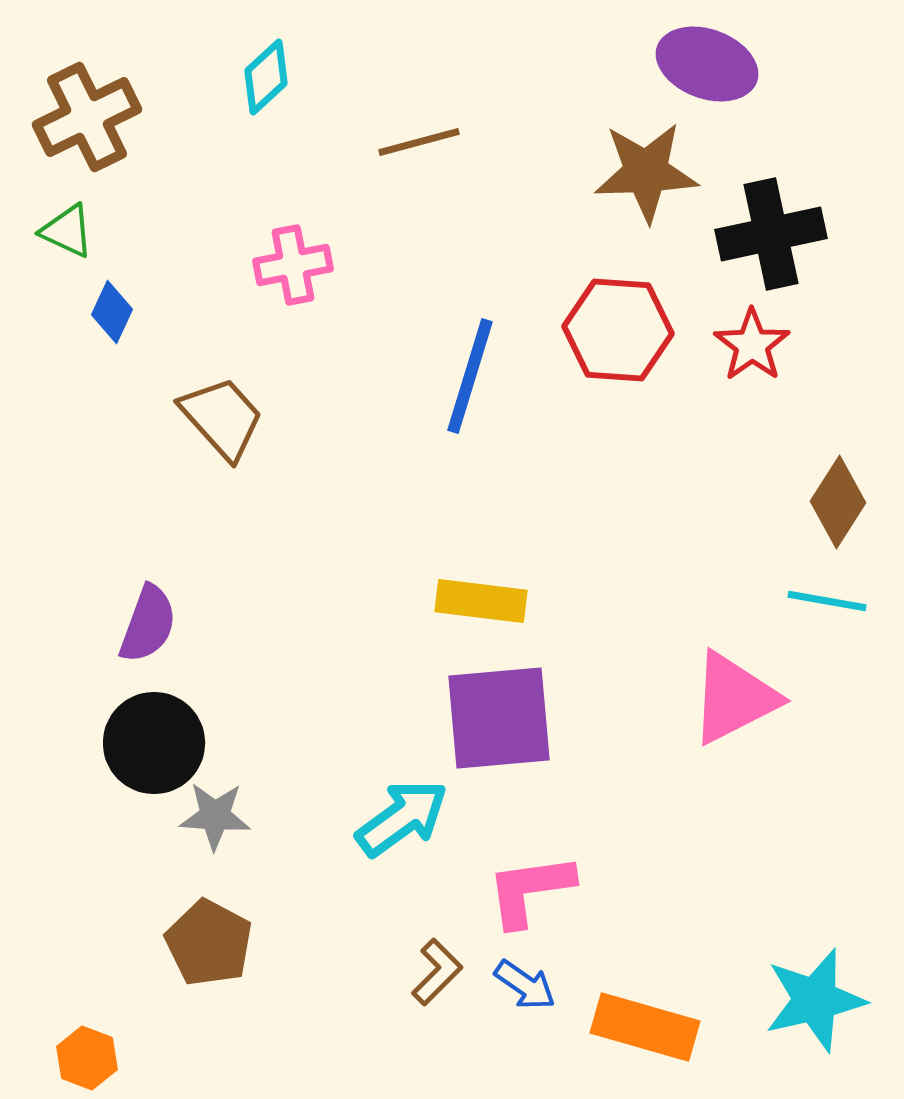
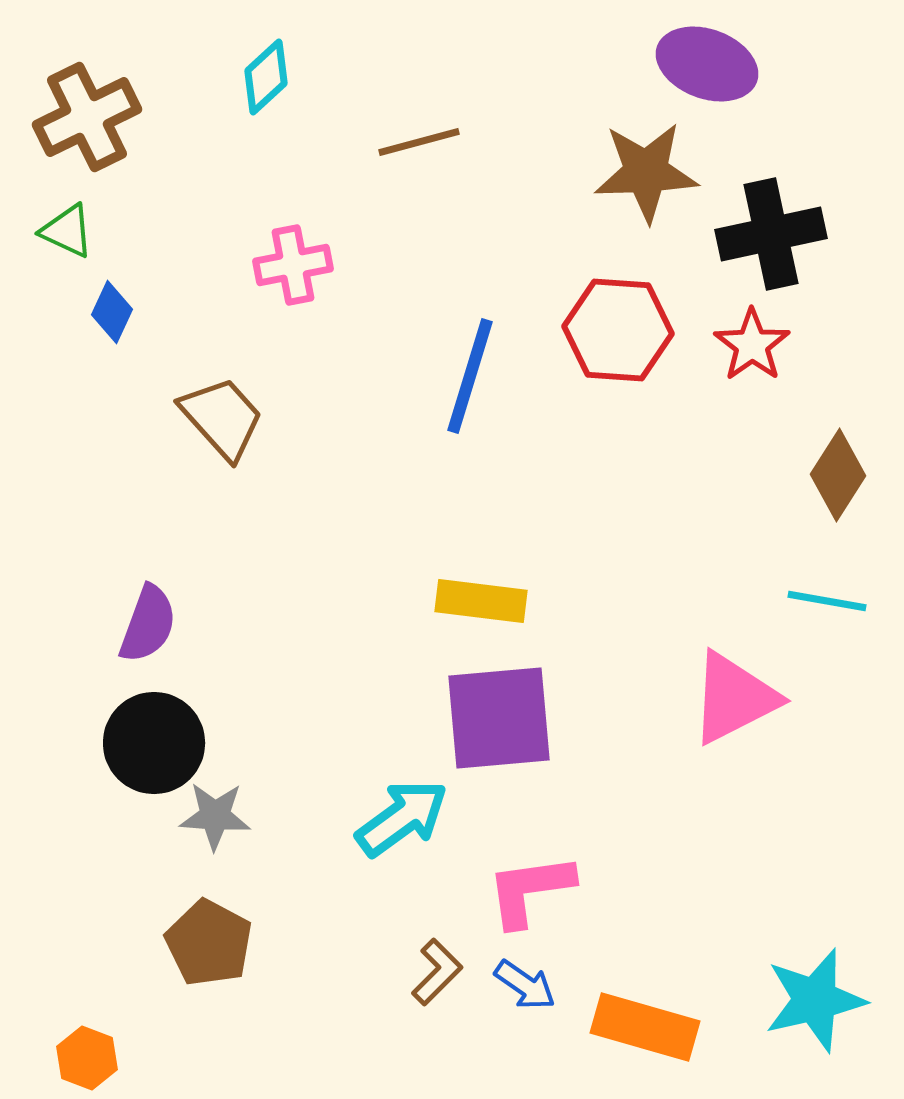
brown diamond: moved 27 px up
